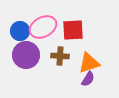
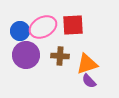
red square: moved 5 px up
orange triangle: moved 2 px left, 1 px down
purple semicircle: moved 1 px right, 2 px down; rotated 105 degrees clockwise
